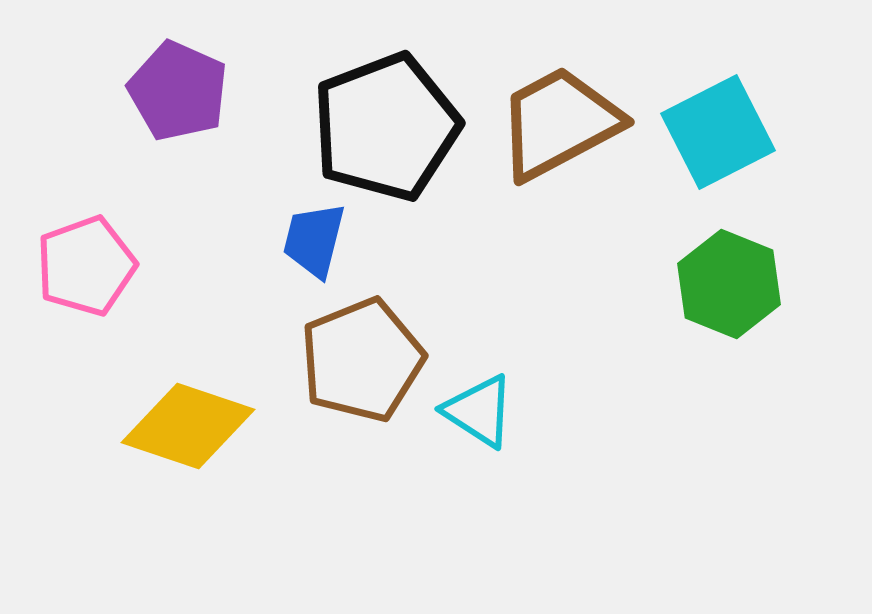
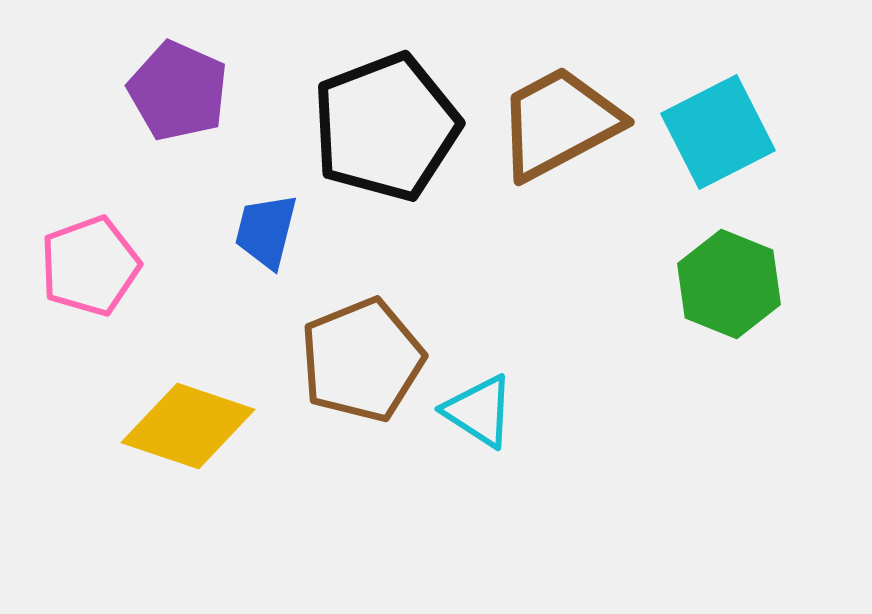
blue trapezoid: moved 48 px left, 9 px up
pink pentagon: moved 4 px right
